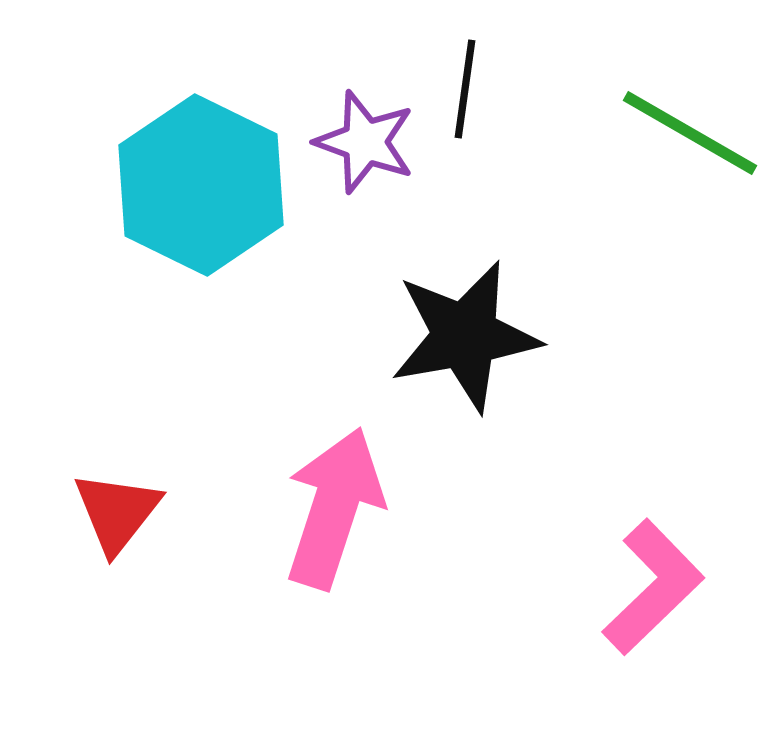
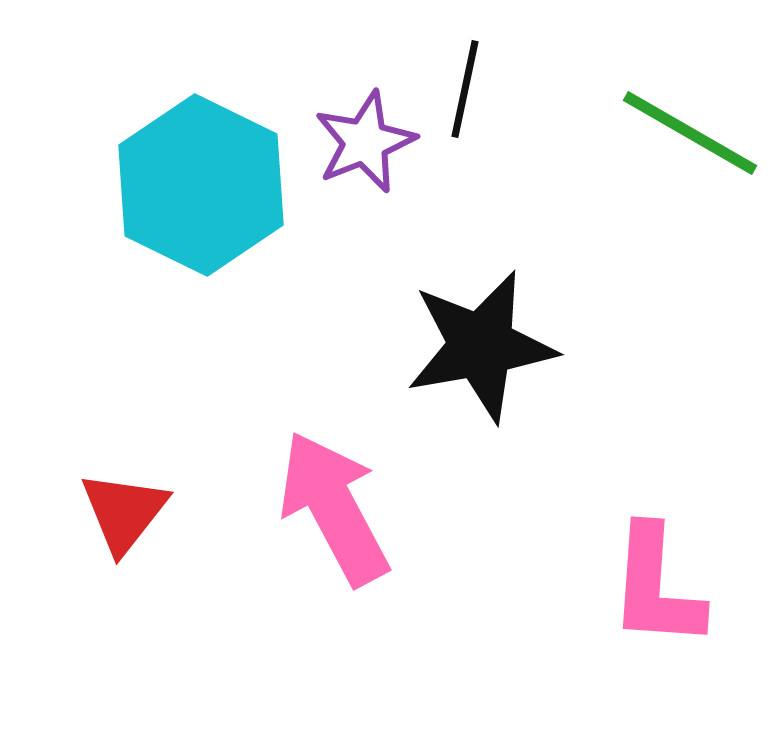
black line: rotated 4 degrees clockwise
purple star: rotated 30 degrees clockwise
black star: moved 16 px right, 10 px down
pink arrow: rotated 46 degrees counterclockwise
red triangle: moved 7 px right
pink L-shape: moved 3 px right; rotated 138 degrees clockwise
